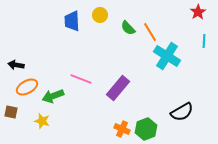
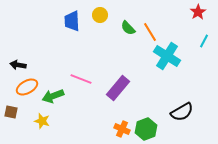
cyan line: rotated 24 degrees clockwise
black arrow: moved 2 px right
